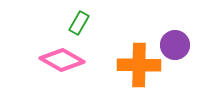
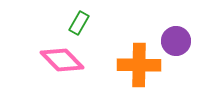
purple circle: moved 1 px right, 4 px up
pink diamond: rotated 15 degrees clockwise
